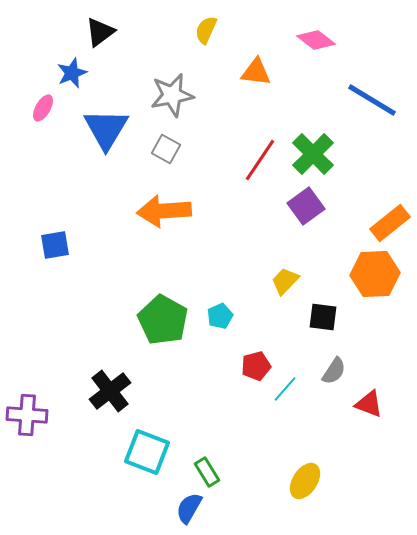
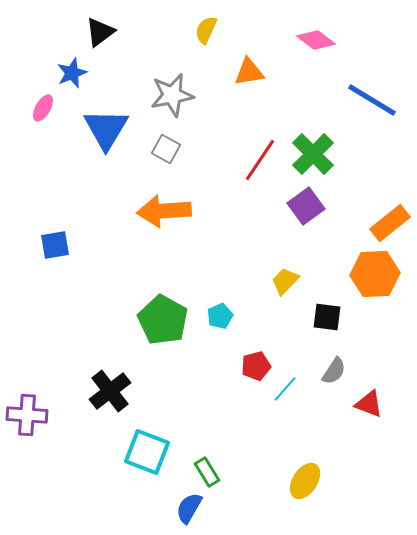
orange triangle: moved 7 px left; rotated 16 degrees counterclockwise
black square: moved 4 px right
